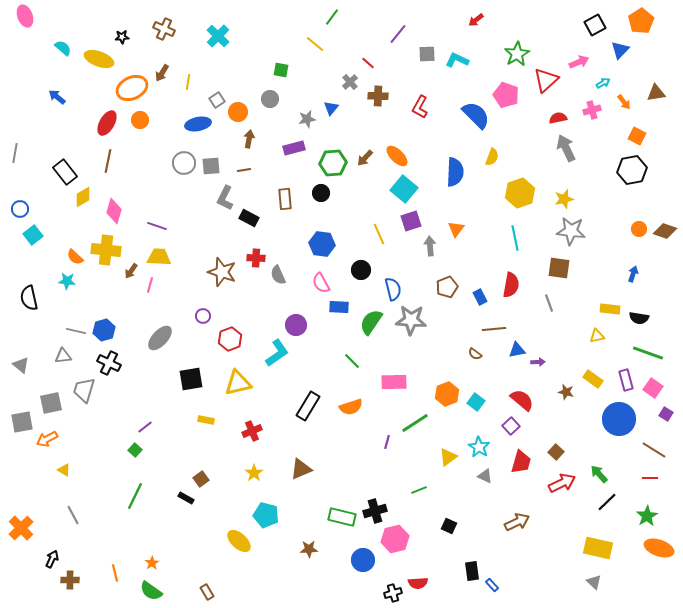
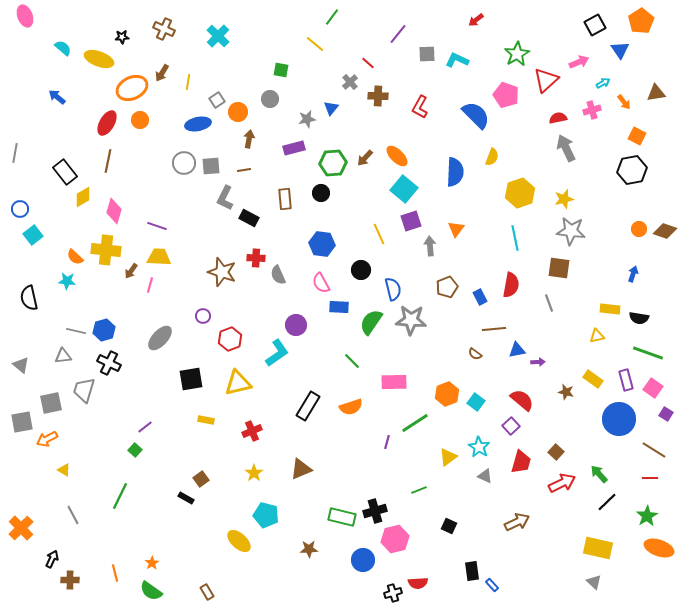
blue triangle at (620, 50): rotated 18 degrees counterclockwise
green line at (135, 496): moved 15 px left
